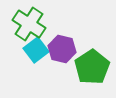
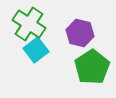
purple hexagon: moved 18 px right, 16 px up
